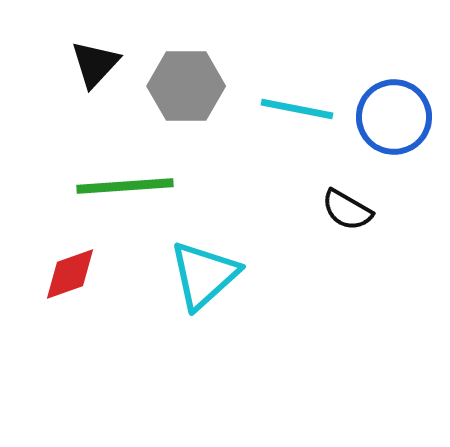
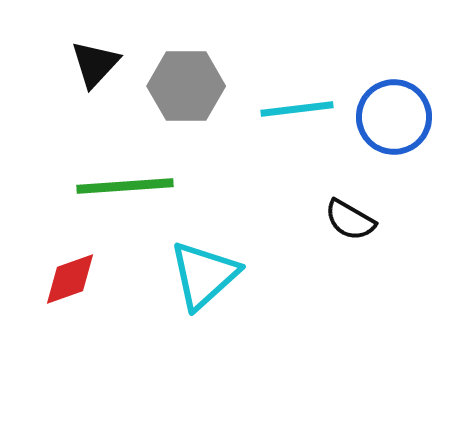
cyan line: rotated 18 degrees counterclockwise
black semicircle: moved 3 px right, 10 px down
red diamond: moved 5 px down
